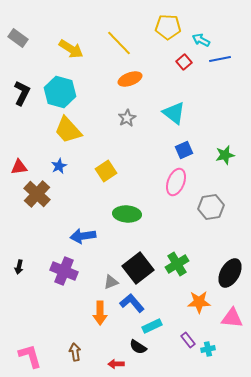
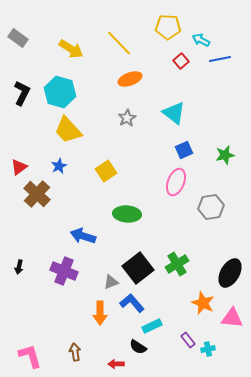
red square: moved 3 px left, 1 px up
red triangle: rotated 30 degrees counterclockwise
blue arrow: rotated 25 degrees clockwise
orange star: moved 4 px right, 1 px down; rotated 25 degrees clockwise
